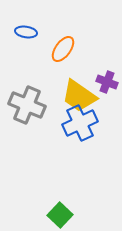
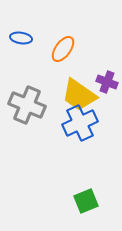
blue ellipse: moved 5 px left, 6 px down
yellow trapezoid: moved 1 px up
green square: moved 26 px right, 14 px up; rotated 25 degrees clockwise
